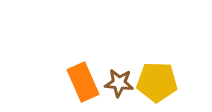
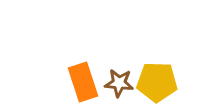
orange rectangle: rotated 6 degrees clockwise
